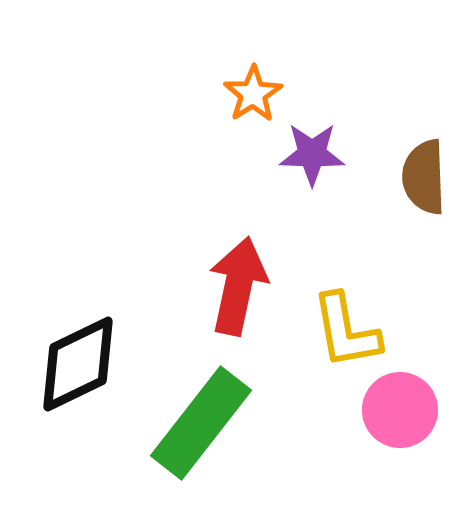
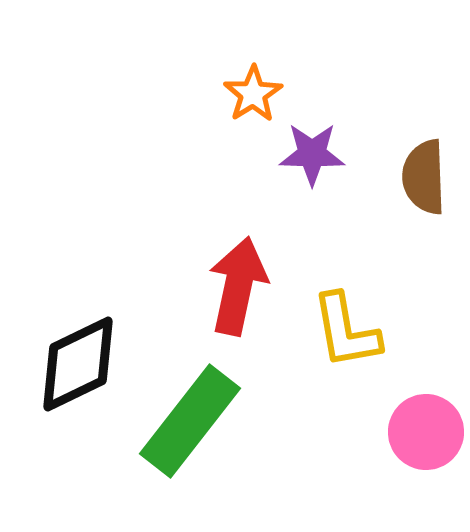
pink circle: moved 26 px right, 22 px down
green rectangle: moved 11 px left, 2 px up
